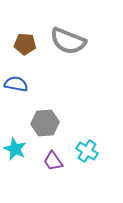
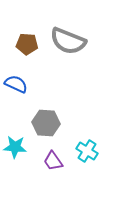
brown pentagon: moved 2 px right
blue semicircle: rotated 15 degrees clockwise
gray hexagon: moved 1 px right; rotated 8 degrees clockwise
cyan star: moved 2 px up; rotated 20 degrees counterclockwise
